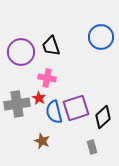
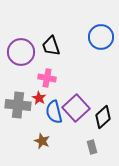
gray cross: moved 1 px right, 1 px down; rotated 15 degrees clockwise
purple square: rotated 24 degrees counterclockwise
